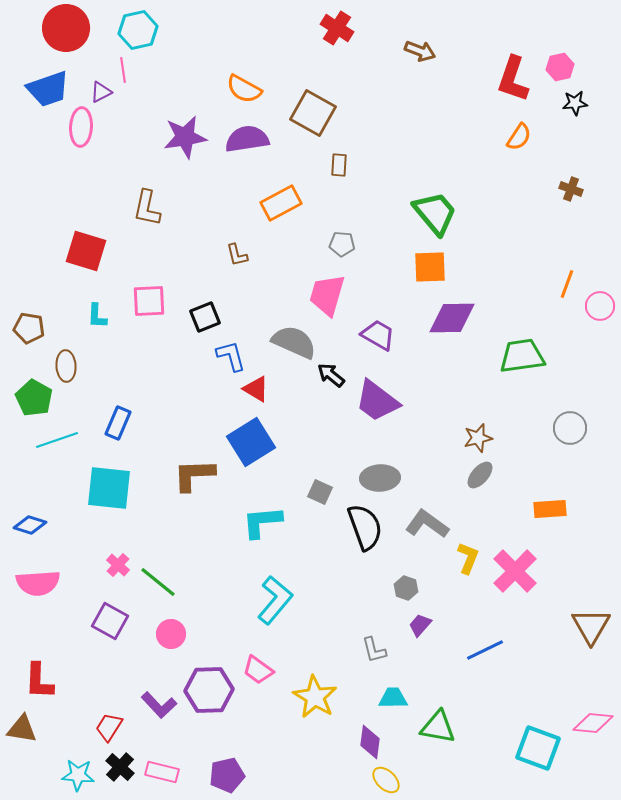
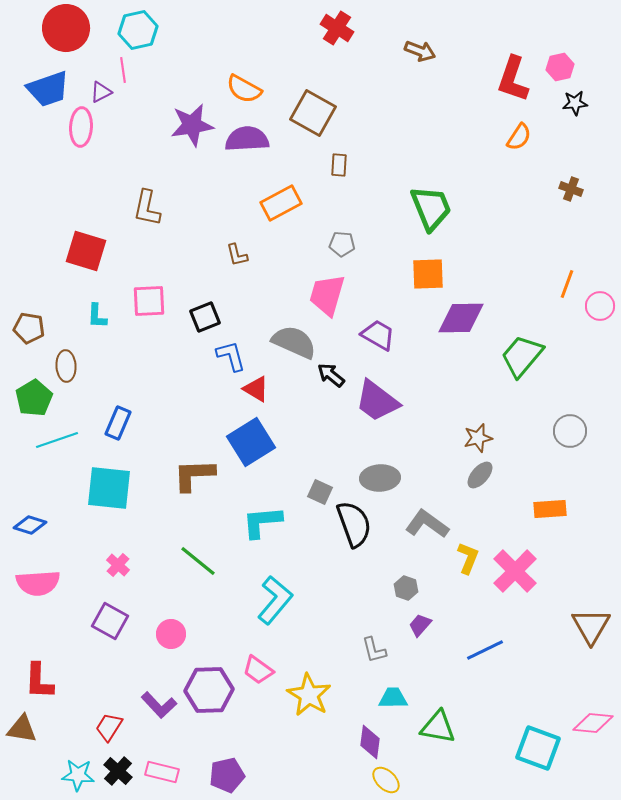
purple star at (185, 137): moved 7 px right, 12 px up
purple semicircle at (247, 139): rotated 6 degrees clockwise
green trapezoid at (435, 213): moved 4 px left, 5 px up; rotated 18 degrees clockwise
orange square at (430, 267): moved 2 px left, 7 px down
purple diamond at (452, 318): moved 9 px right
green trapezoid at (522, 356): rotated 42 degrees counterclockwise
green pentagon at (34, 398): rotated 12 degrees clockwise
gray circle at (570, 428): moved 3 px down
black semicircle at (365, 527): moved 11 px left, 3 px up
green line at (158, 582): moved 40 px right, 21 px up
yellow star at (315, 697): moved 6 px left, 2 px up
black cross at (120, 767): moved 2 px left, 4 px down
